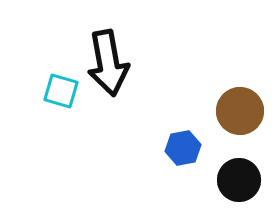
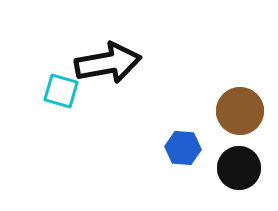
black arrow: rotated 90 degrees counterclockwise
blue hexagon: rotated 16 degrees clockwise
black circle: moved 12 px up
